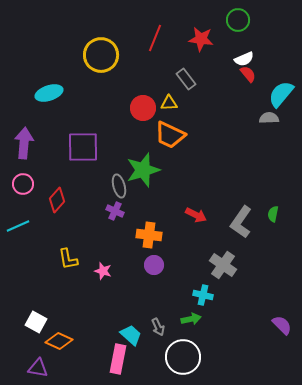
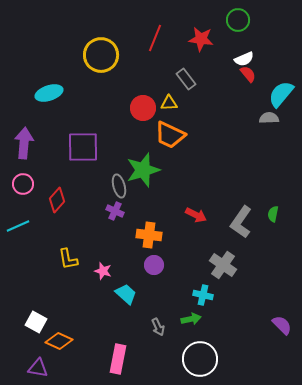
cyan trapezoid: moved 5 px left, 41 px up
white circle: moved 17 px right, 2 px down
